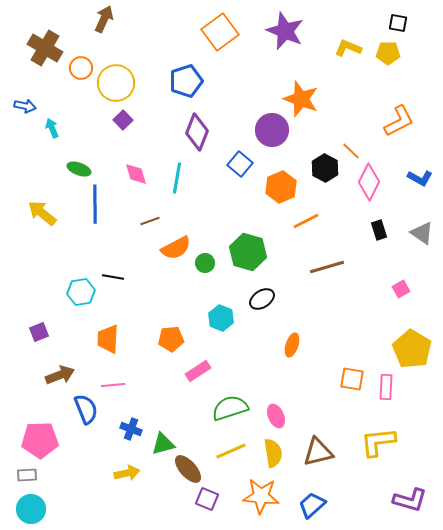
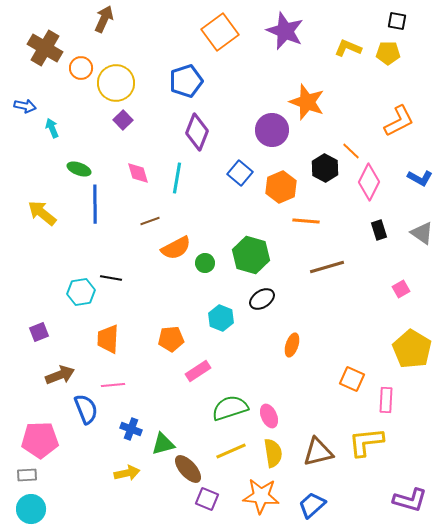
black square at (398, 23): moved 1 px left, 2 px up
orange star at (301, 99): moved 6 px right, 3 px down
blue square at (240, 164): moved 9 px down
pink diamond at (136, 174): moved 2 px right, 1 px up
orange line at (306, 221): rotated 32 degrees clockwise
green hexagon at (248, 252): moved 3 px right, 3 px down
black line at (113, 277): moved 2 px left, 1 px down
orange square at (352, 379): rotated 15 degrees clockwise
pink rectangle at (386, 387): moved 13 px down
pink ellipse at (276, 416): moved 7 px left
yellow L-shape at (378, 442): moved 12 px left
